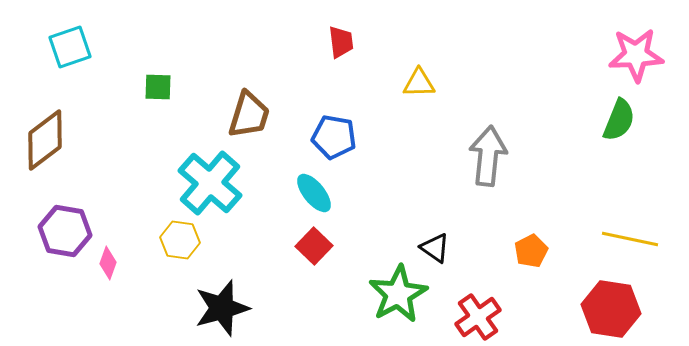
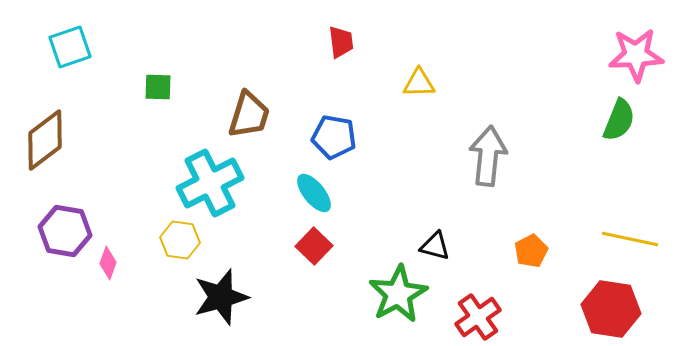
cyan cross: rotated 22 degrees clockwise
black triangle: moved 2 px up; rotated 20 degrees counterclockwise
black star: moved 1 px left, 11 px up
